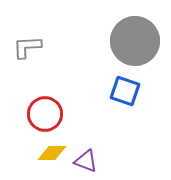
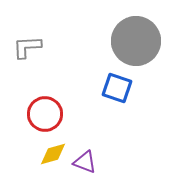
gray circle: moved 1 px right
blue square: moved 8 px left, 3 px up
yellow diamond: moved 1 px right, 1 px down; rotated 16 degrees counterclockwise
purple triangle: moved 1 px left, 1 px down
